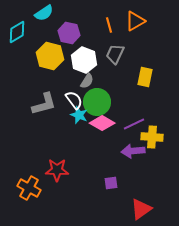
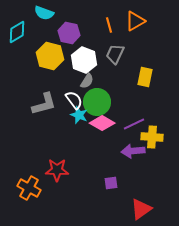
cyan semicircle: rotated 54 degrees clockwise
